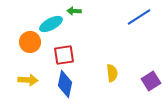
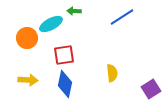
blue line: moved 17 px left
orange circle: moved 3 px left, 4 px up
purple square: moved 8 px down
